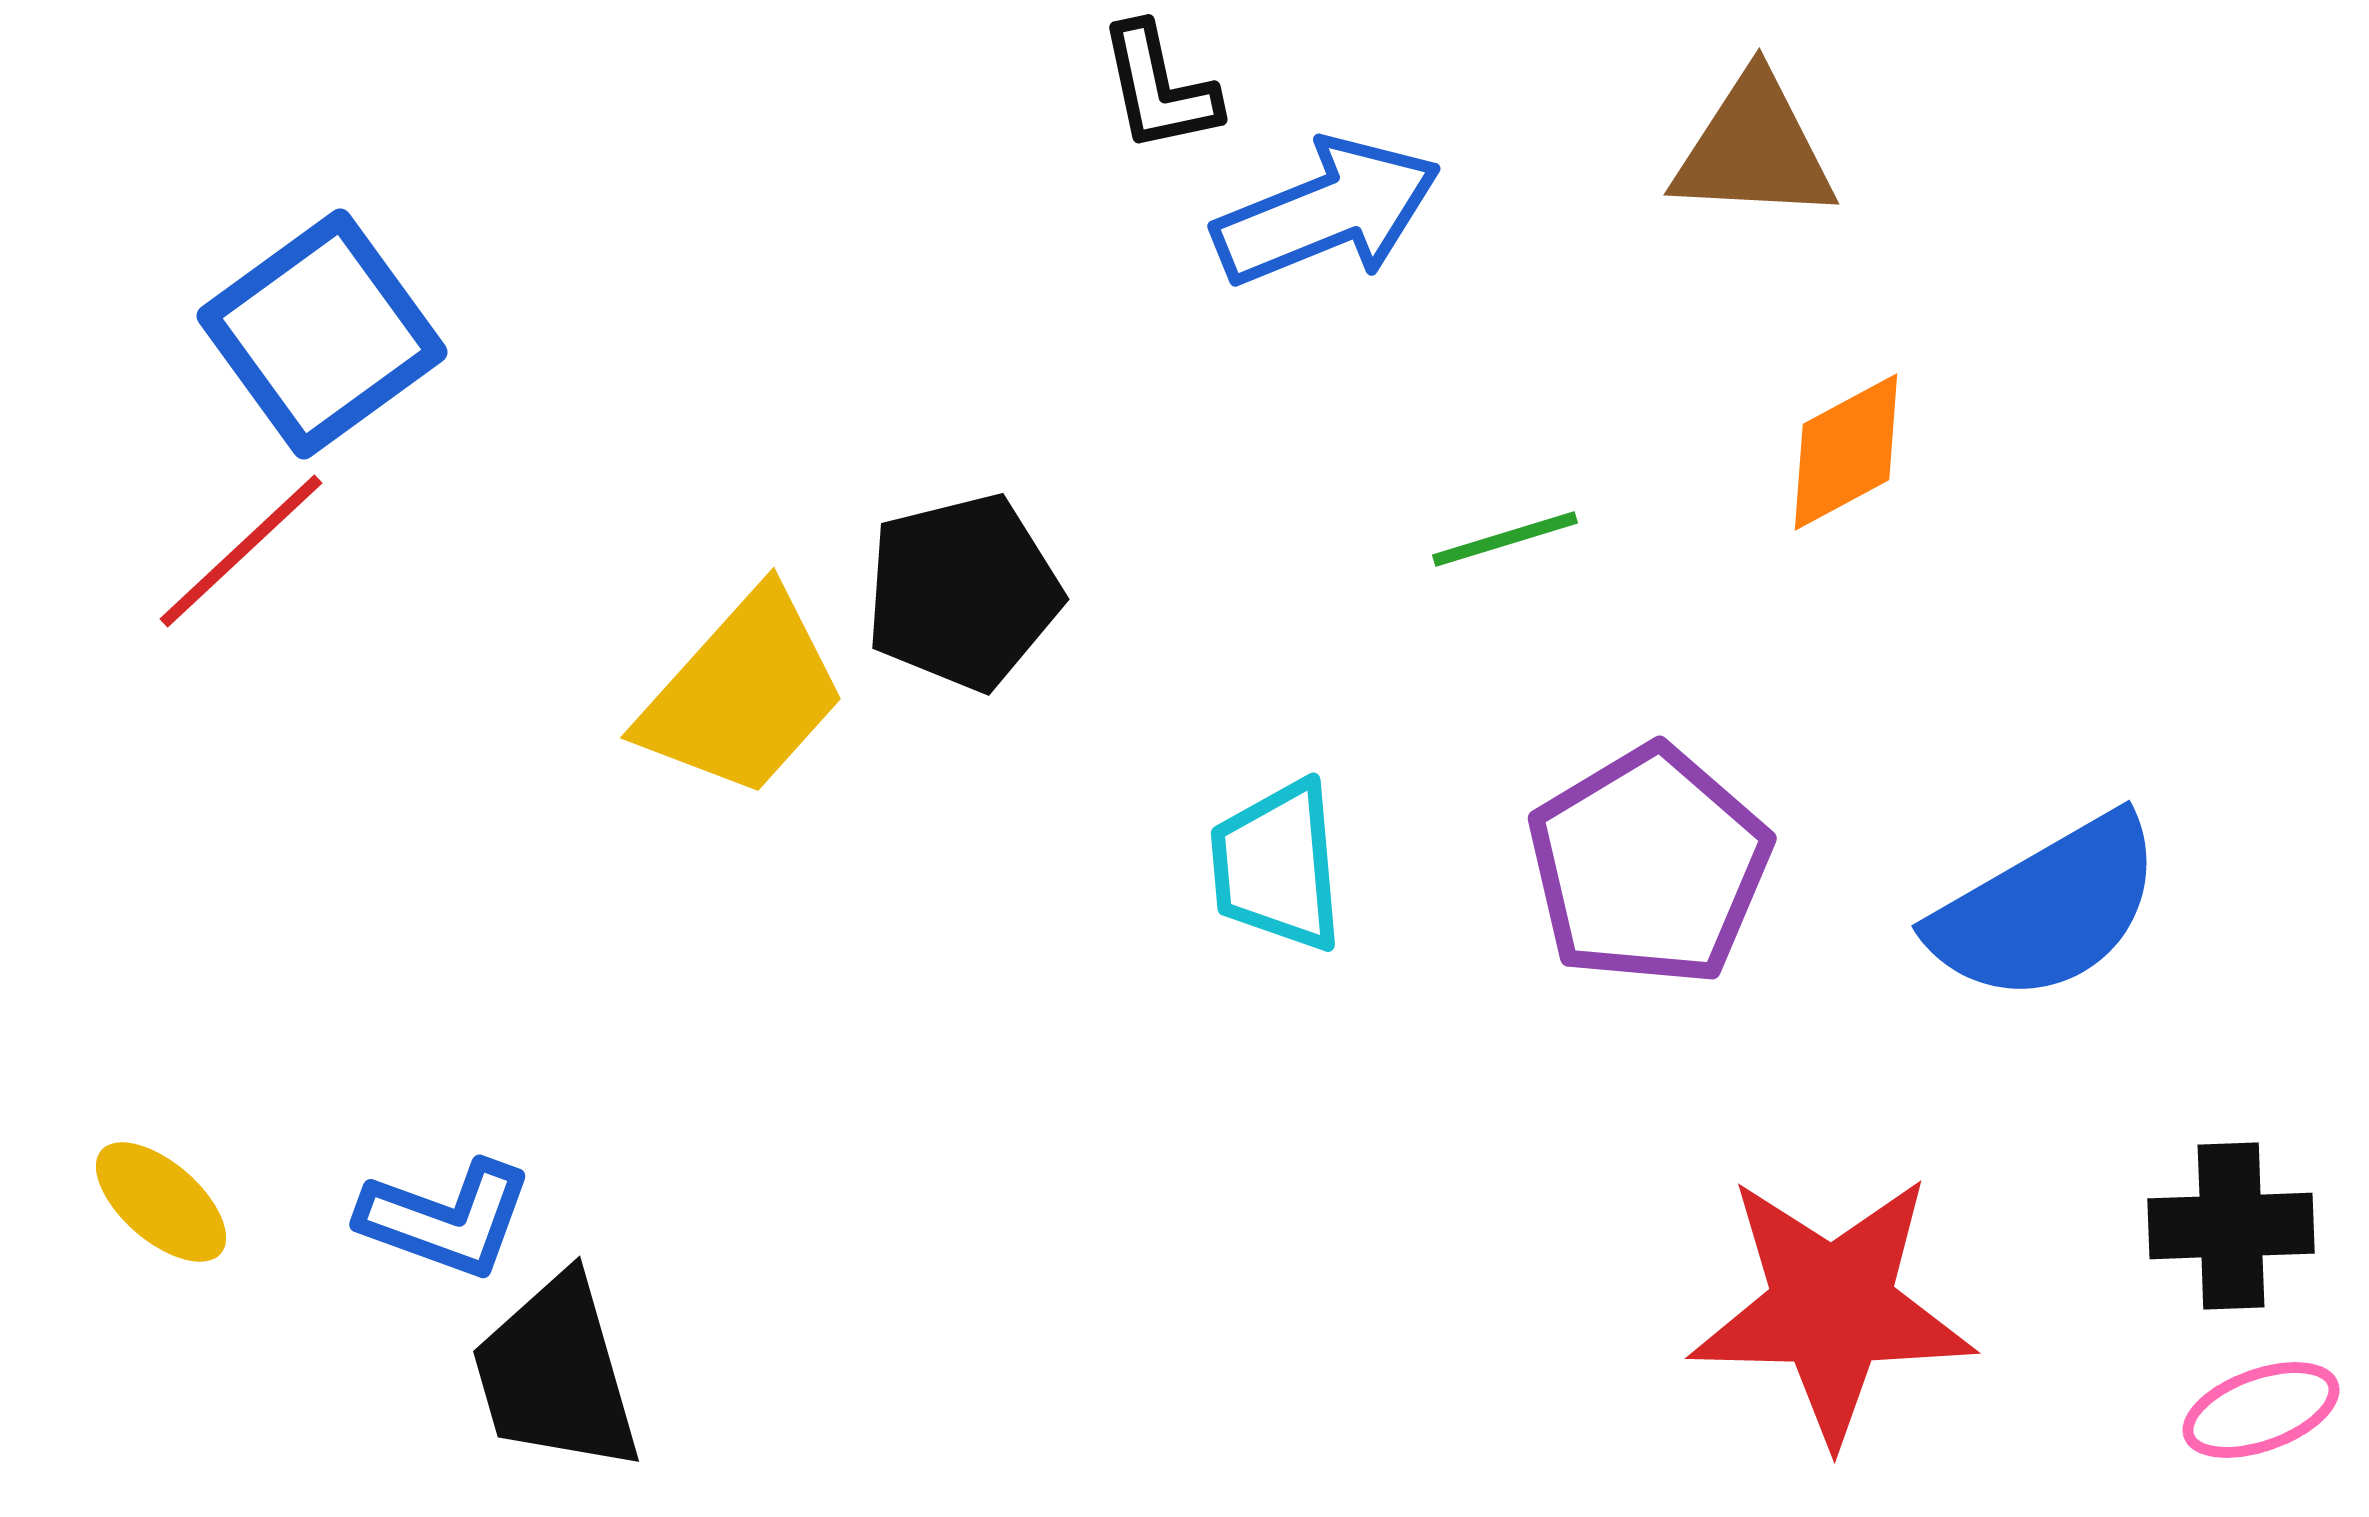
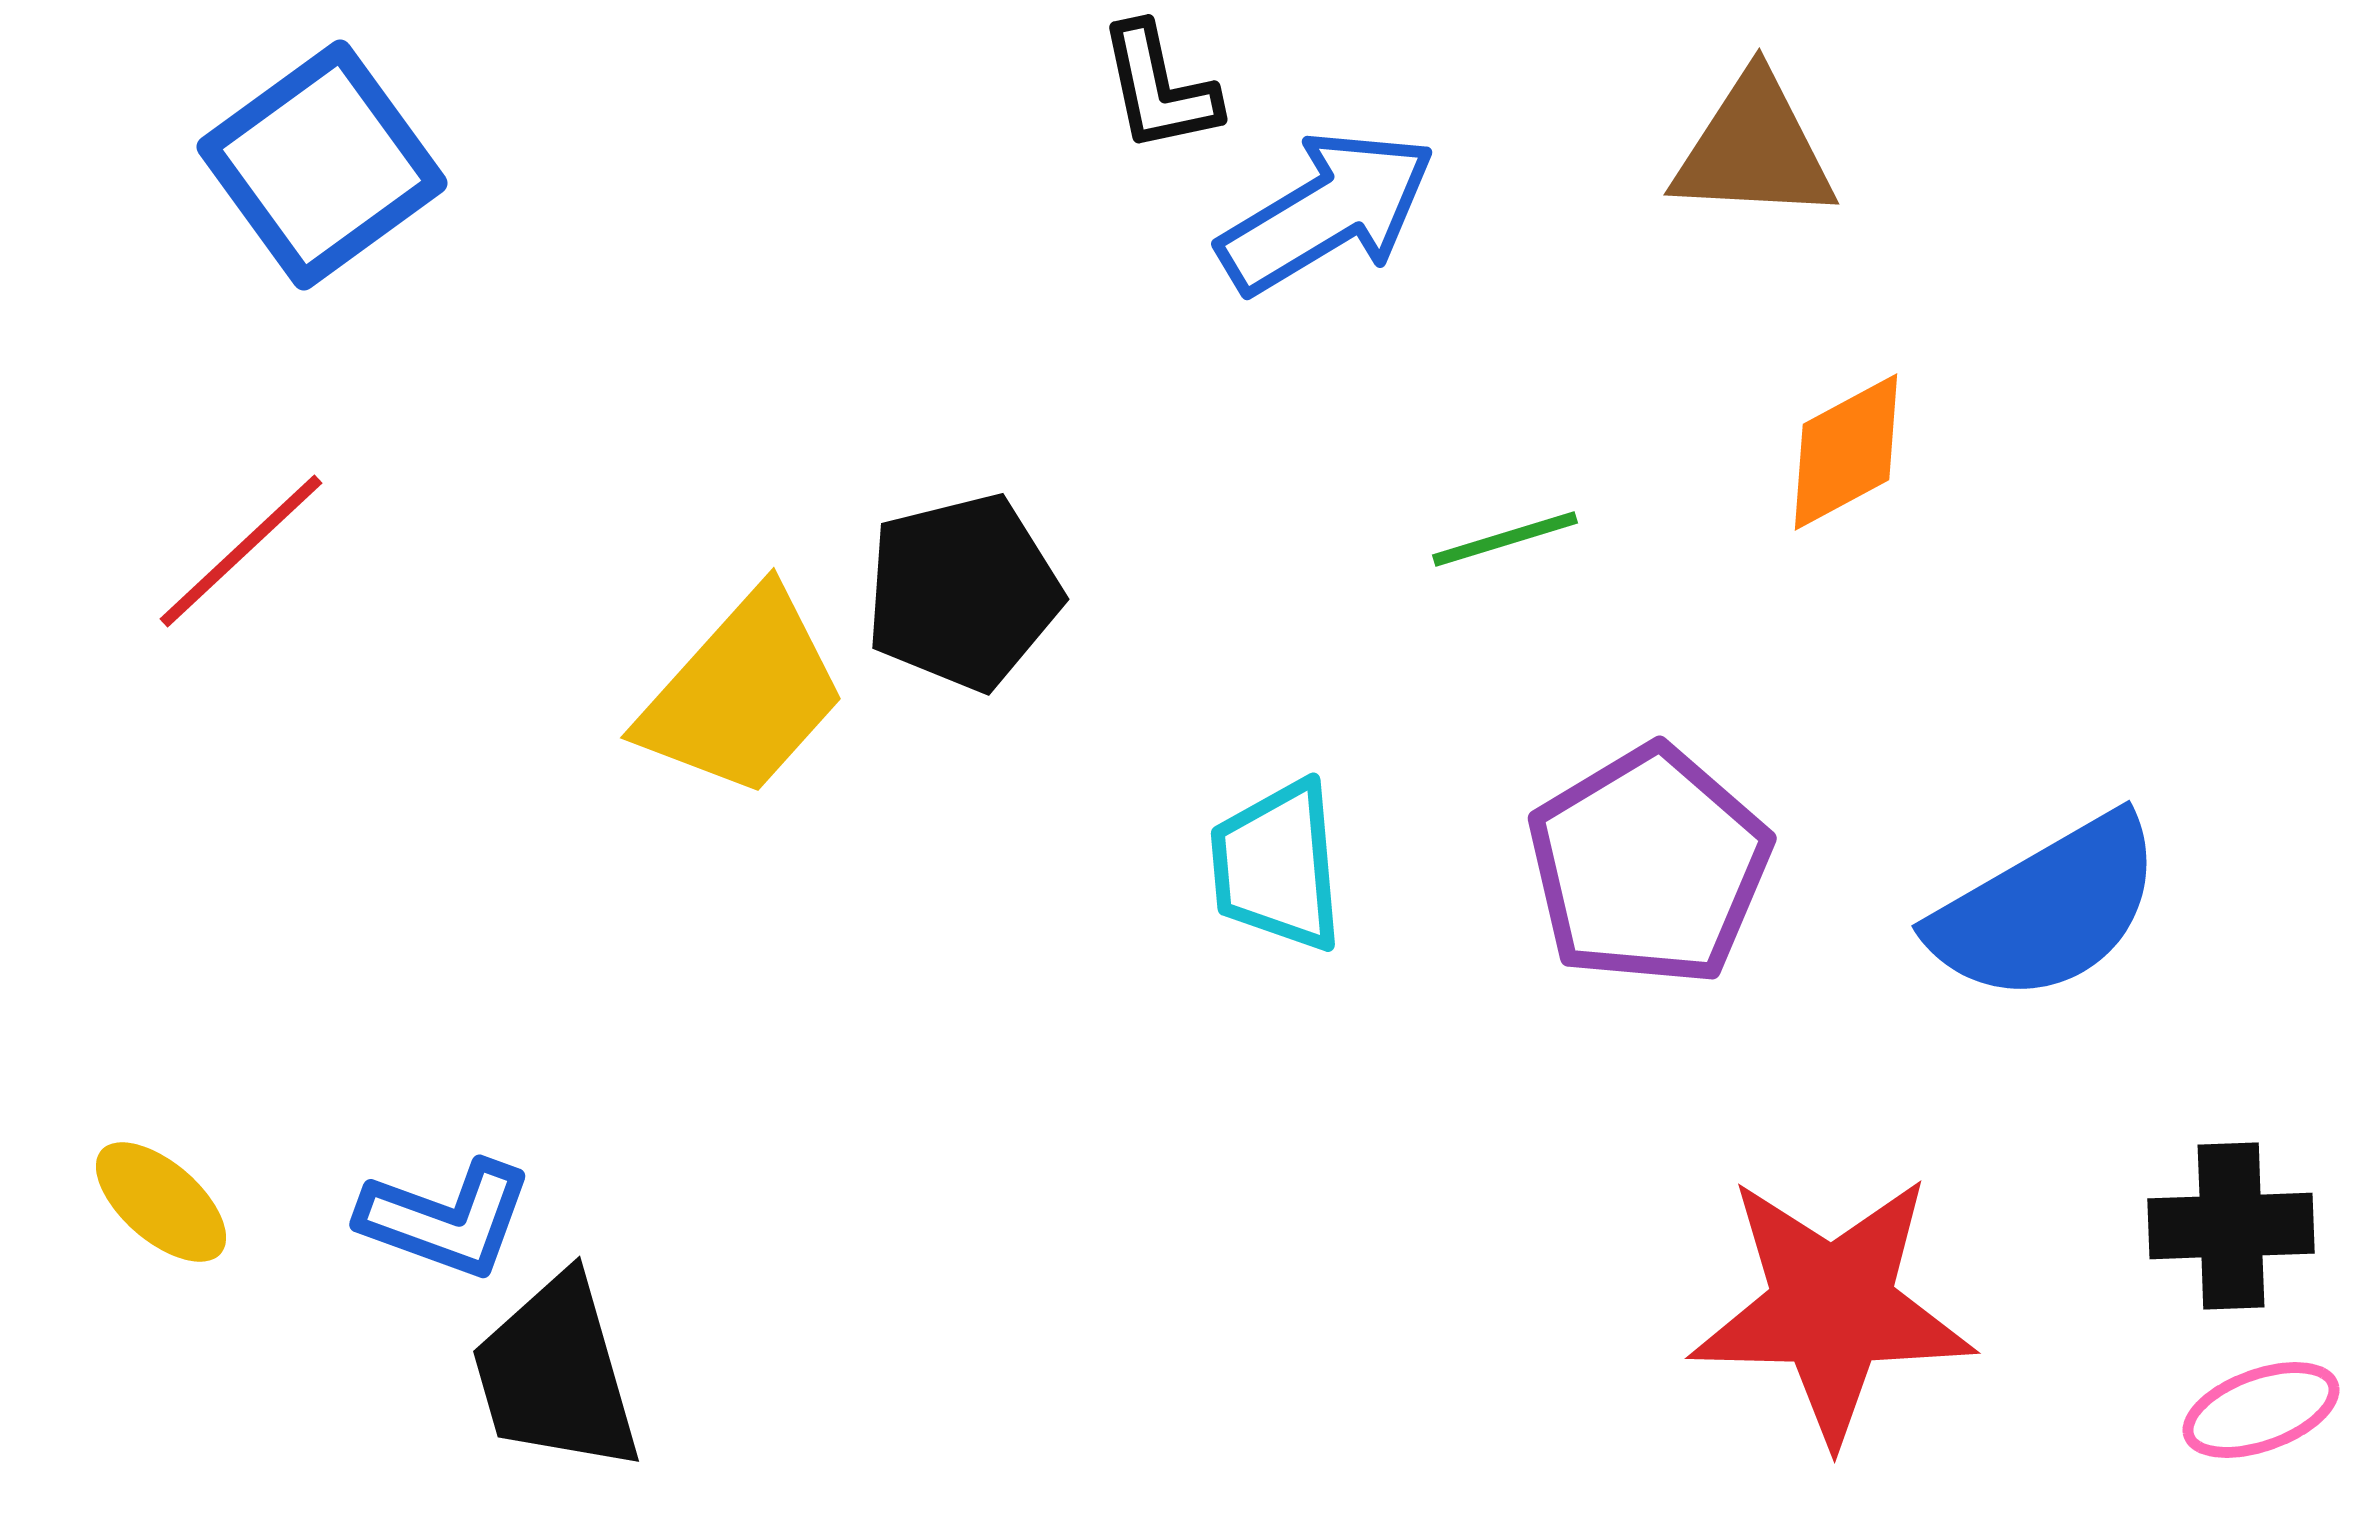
blue arrow: rotated 9 degrees counterclockwise
blue square: moved 169 px up
